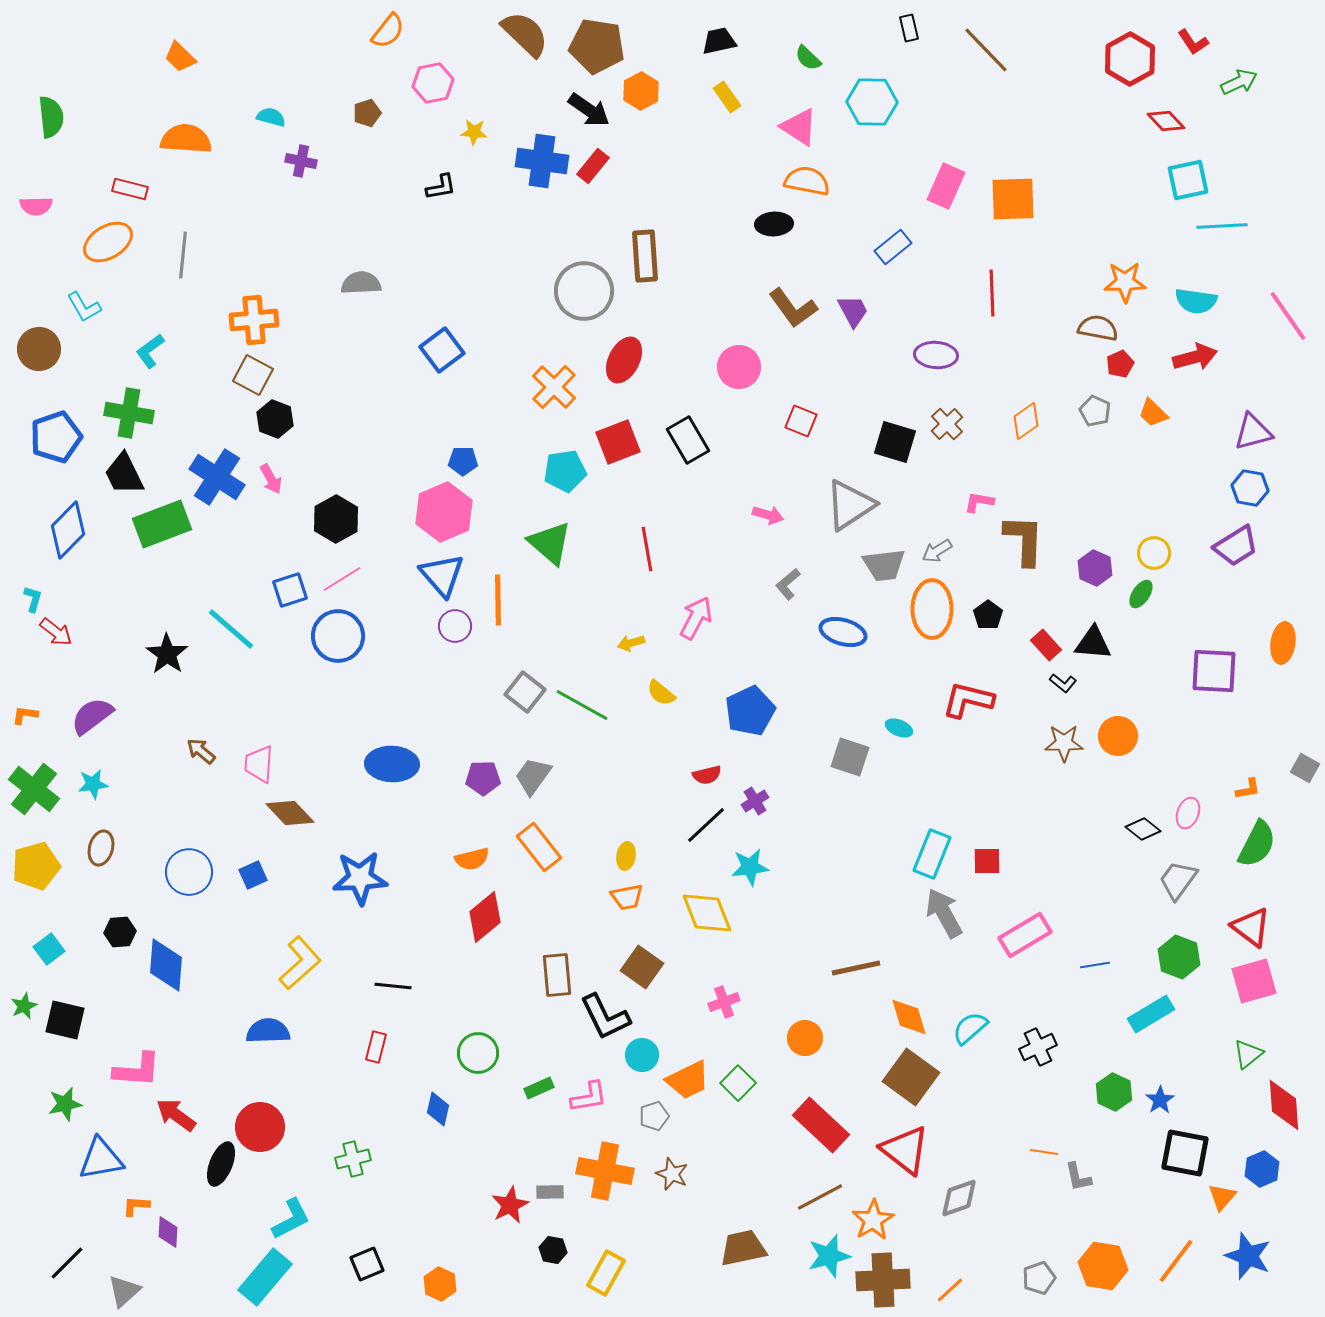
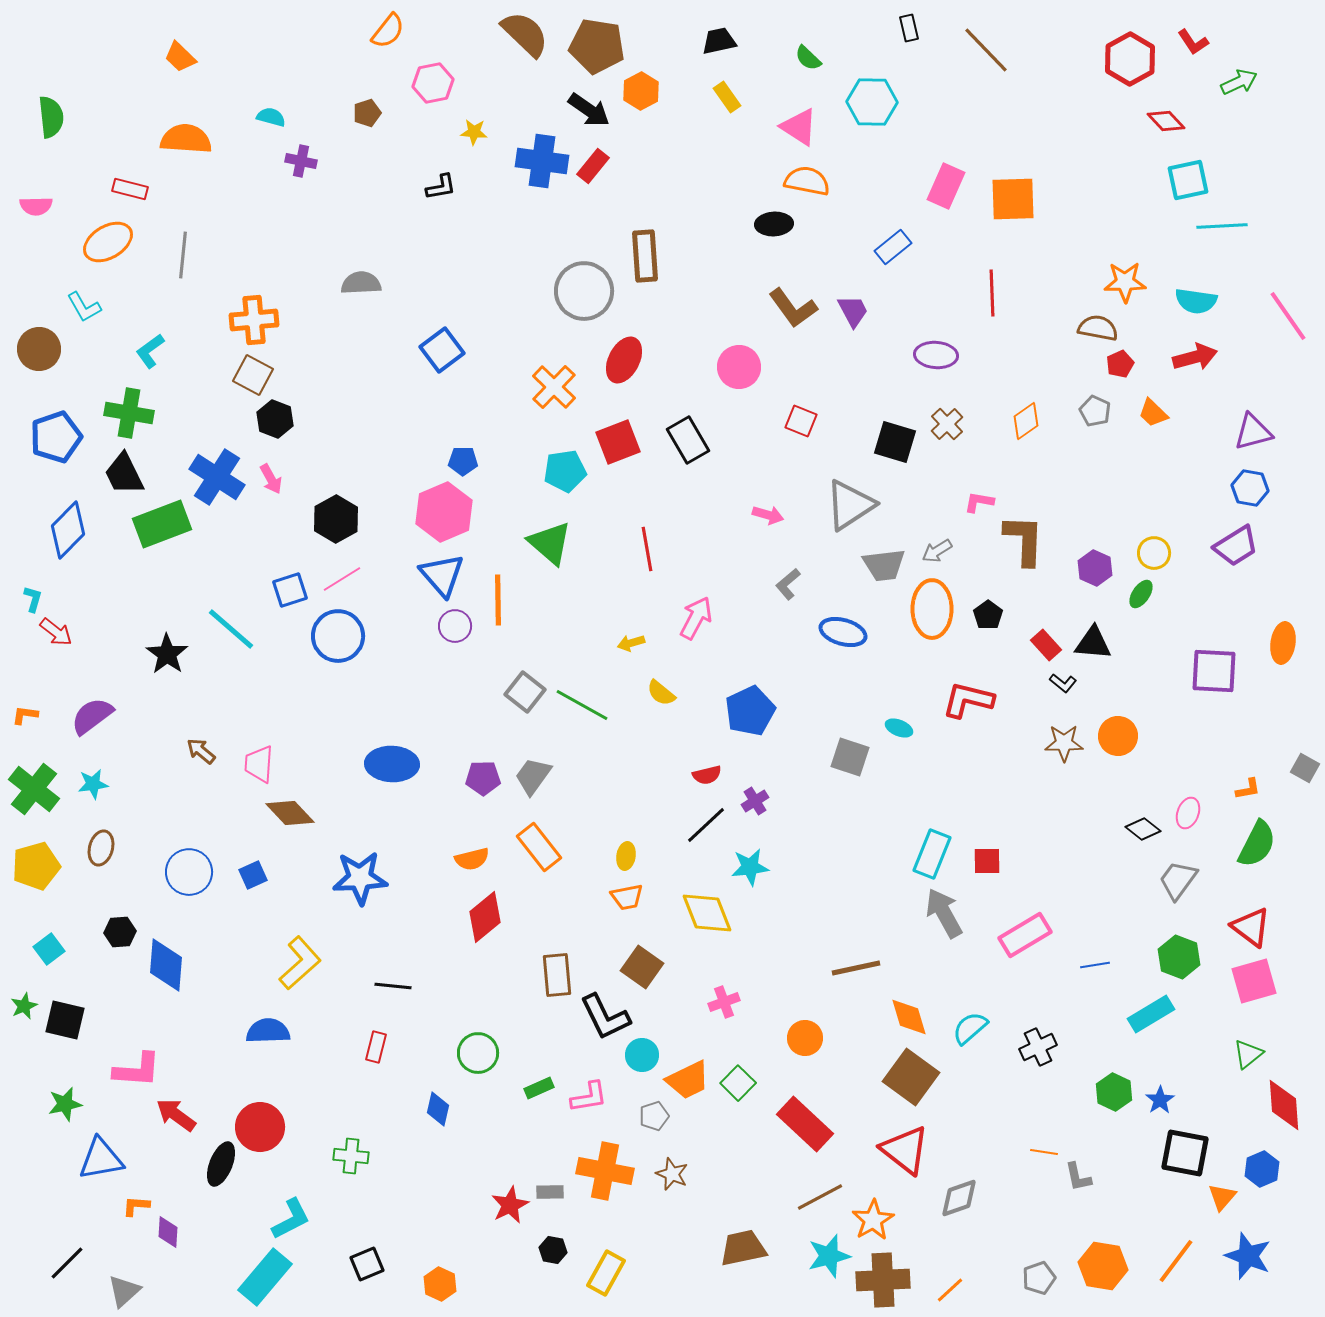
red rectangle at (821, 1125): moved 16 px left, 1 px up
green cross at (353, 1159): moved 2 px left, 3 px up; rotated 20 degrees clockwise
